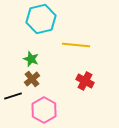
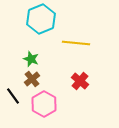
cyan hexagon: rotated 8 degrees counterclockwise
yellow line: moved 2 px up
red cross: moved 5 px left; rotated 12 degrees clockwise
black line: rotated 72 degrees clockwise
pink hexagon: moved 6 px up
